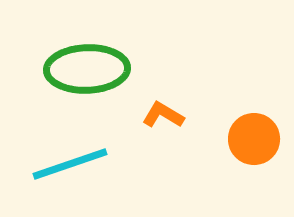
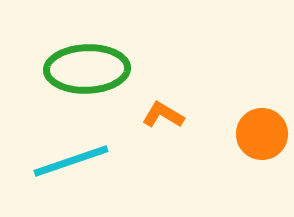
orange circle: moved 8 px right, 5 px up
cyan line: moved 1 px right, 3 px up
